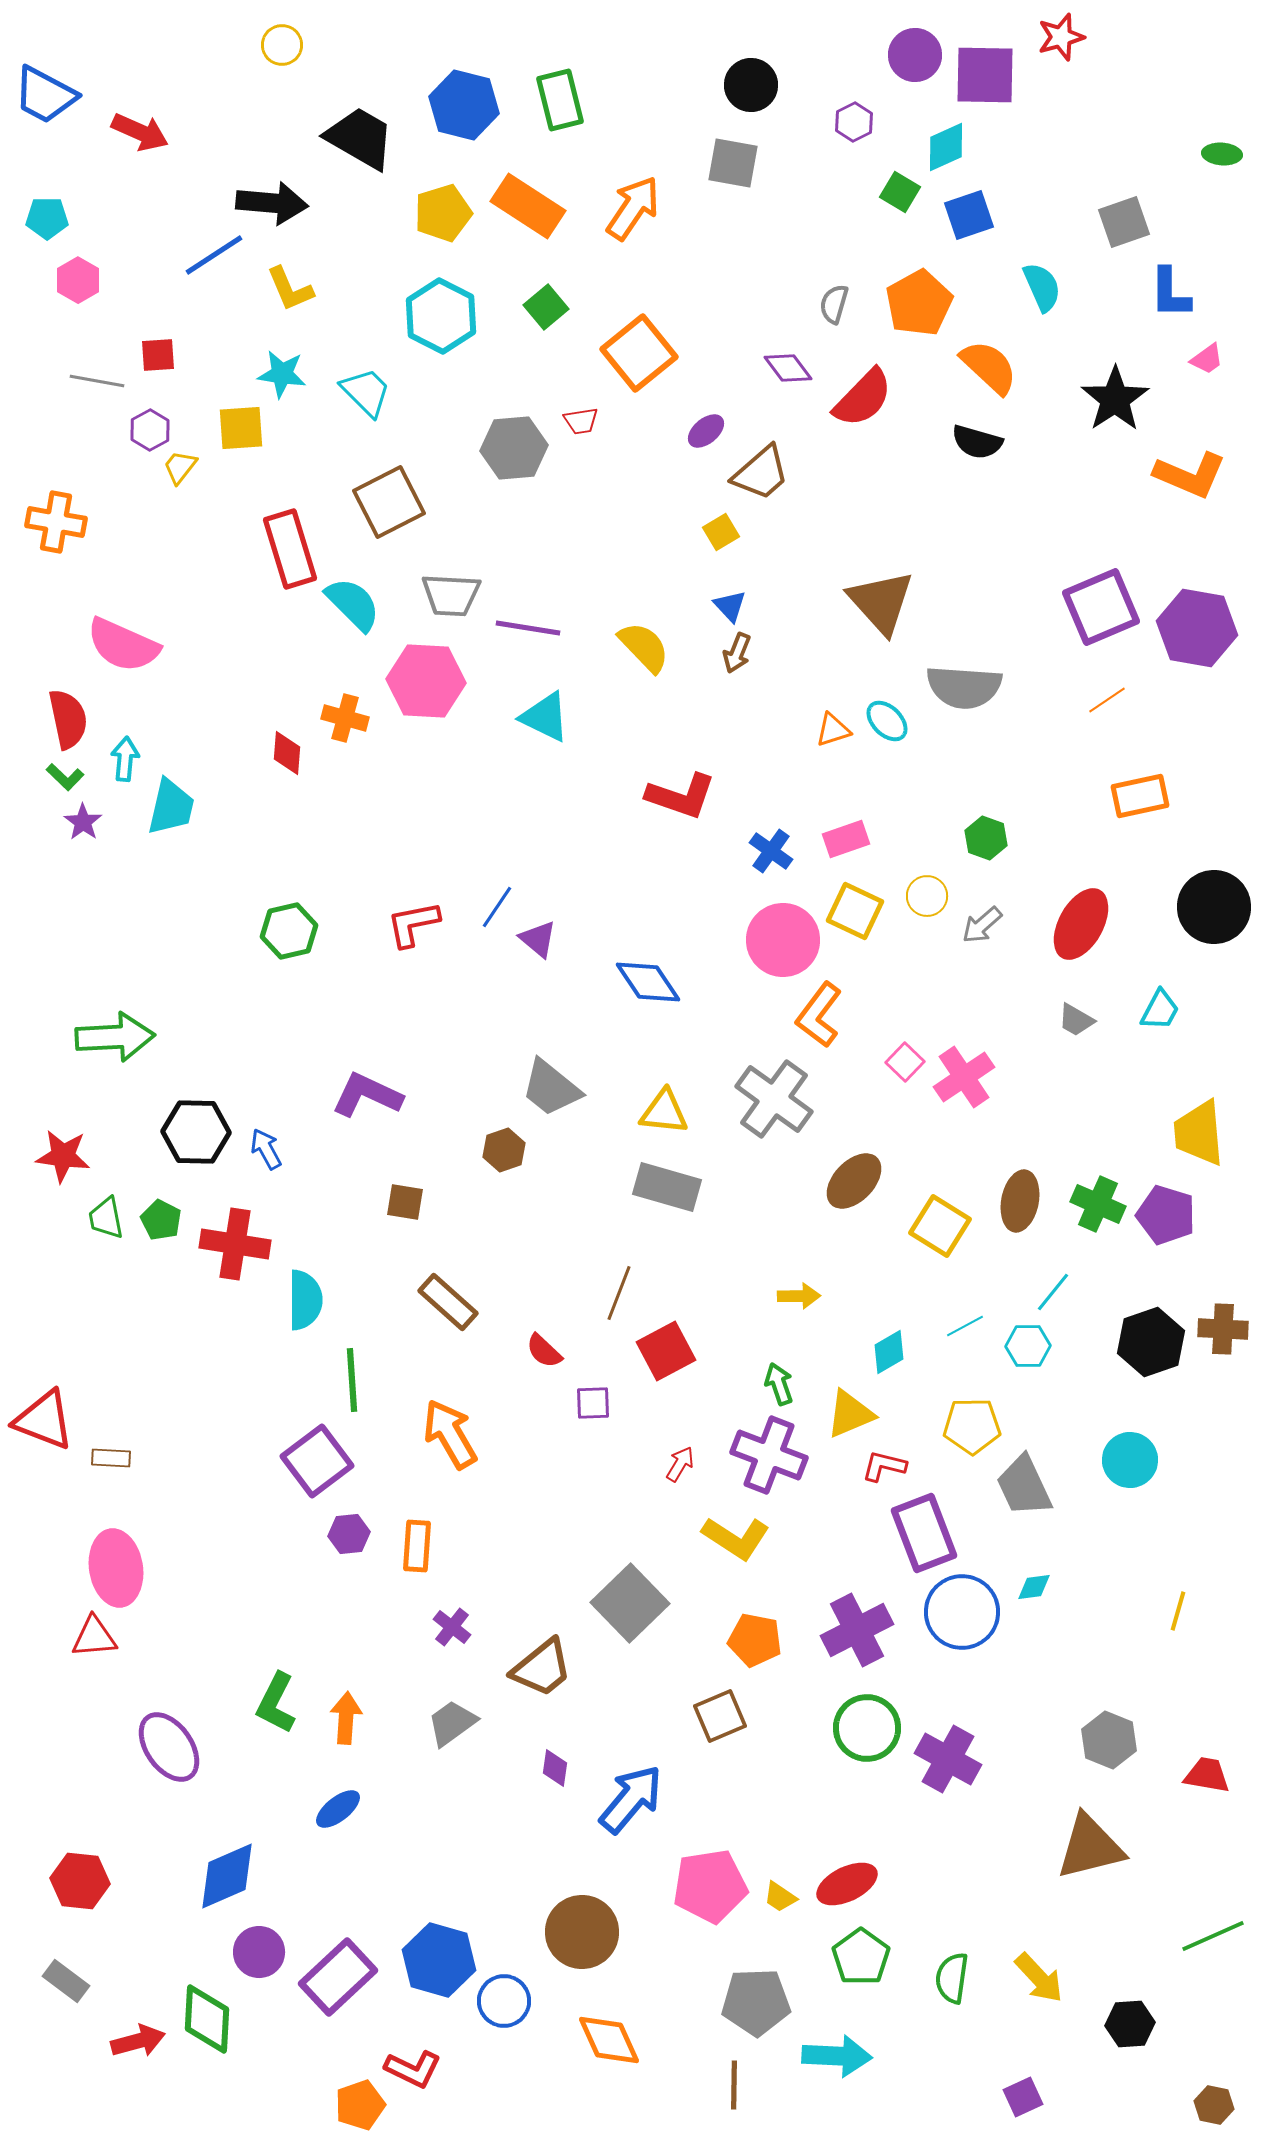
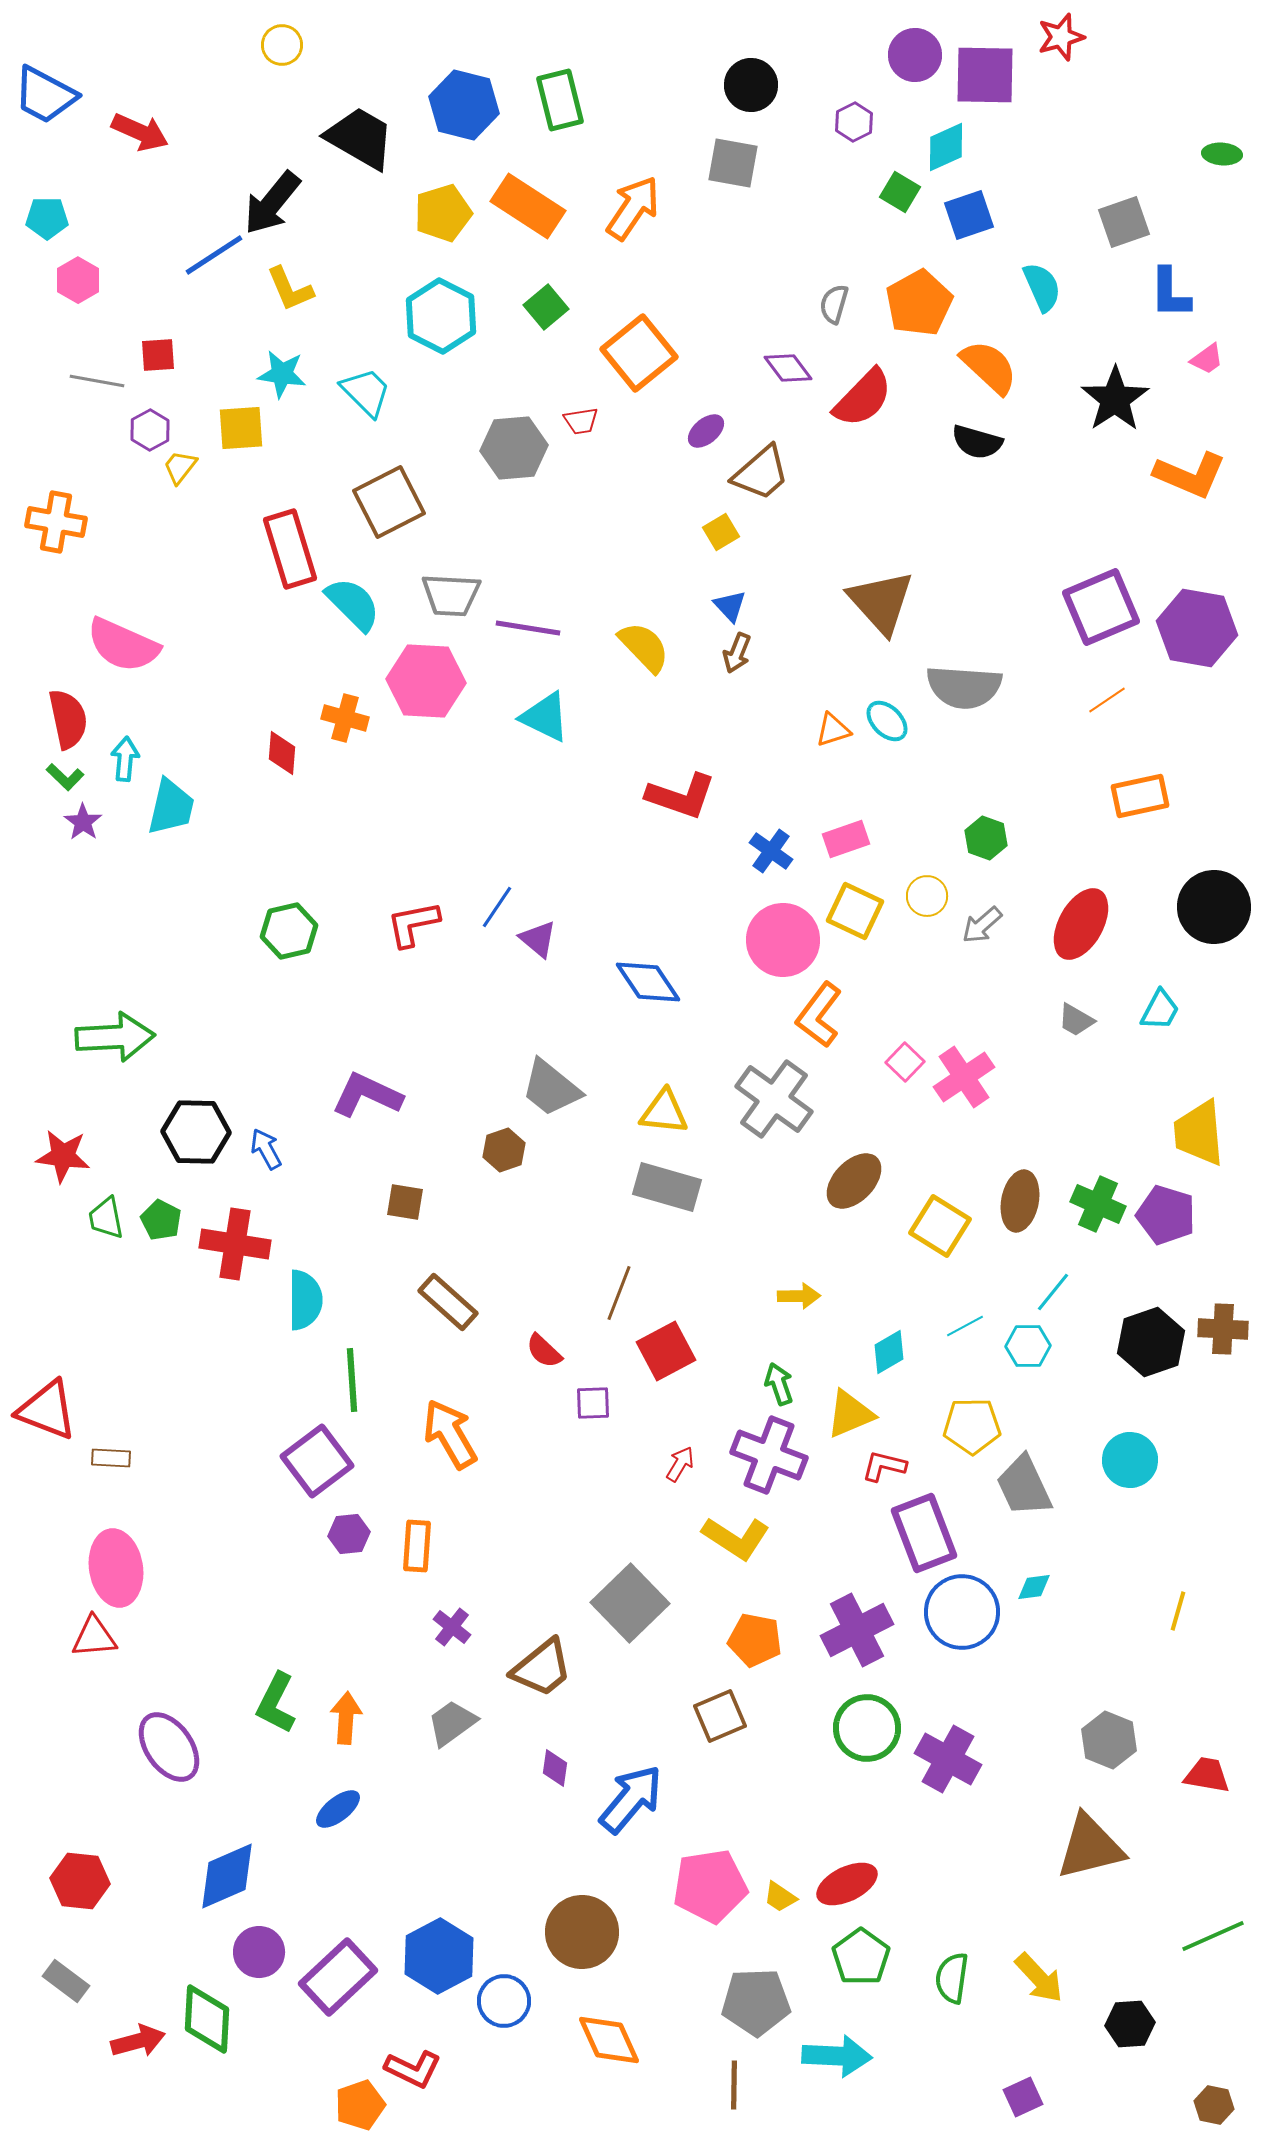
black arrow at (272, 203): rotated 124 degrees clockwise
red diamond at (287, 753): moved 5 px left
red triangle at (44, 1420): moved 3 px right, 10 px up
blue hexagon at (439, 1960): moved 4 px up; rotated 16 degrees clockwise
